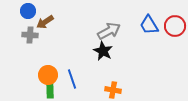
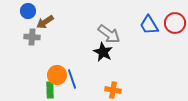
red circle: moved 3 px up
gray arrow: moved 3 px down; rotated 65 degrees clockwise
gray cross: moved 2 px right, 2 px down
black star: moved 1 px down
orange circle: moved 9 px right
